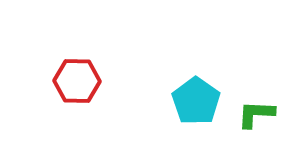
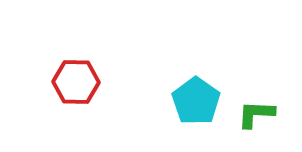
red hexagon: moved 1 px left, 1 px down
